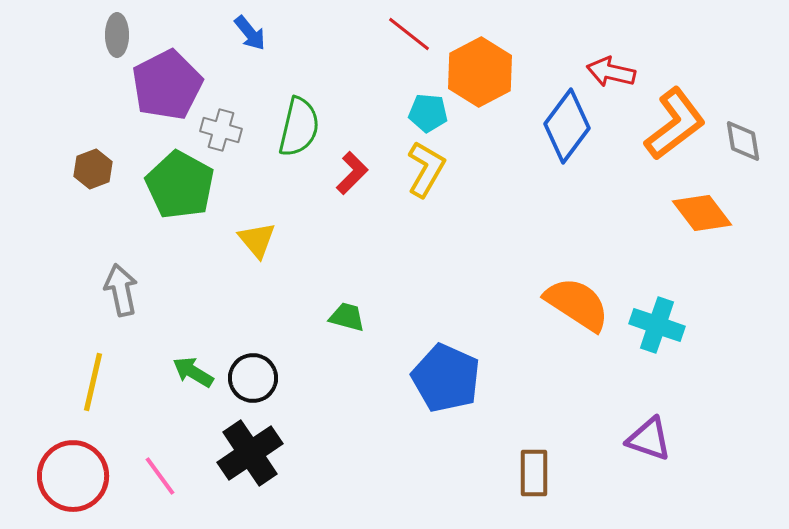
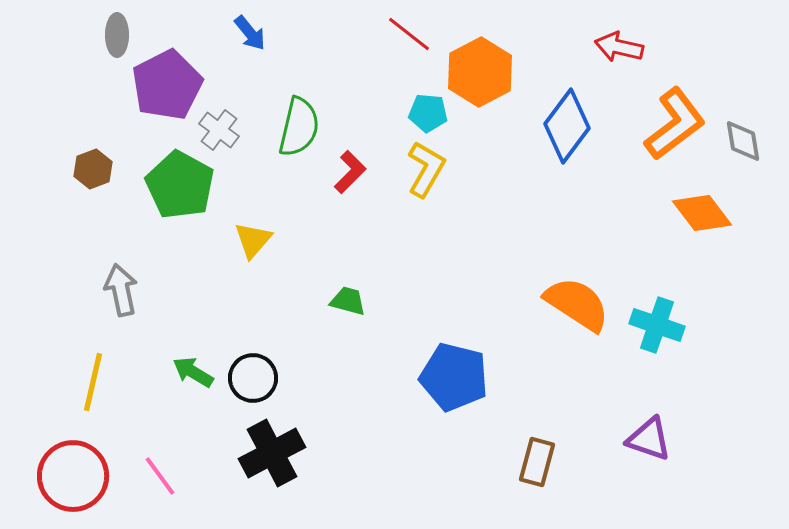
red arrow: moved 8 px right, 25 px up
gray cross: moved 2 px left; rotated 21 degrees clockwise
red L-shape: moved 2 px left, 1 px up
yellow triangle: moved 4 px left; rotated 21 degrees clockwise
green trapezoid: moved 1 px right, 16 px up
blue pentagon: moved 8 px right, 1 px up; rotated 10 degrees counterclockwise
black cross: moved 22 px right; rotated 6 degrees clockwise
brown rectangle: moved 3 px right, 11 px up; rotated 15 degrees clockwise
